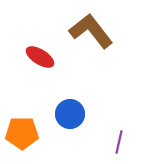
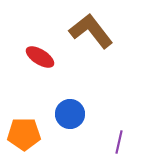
orange pentagon: moved 2 px right, 1 px down
